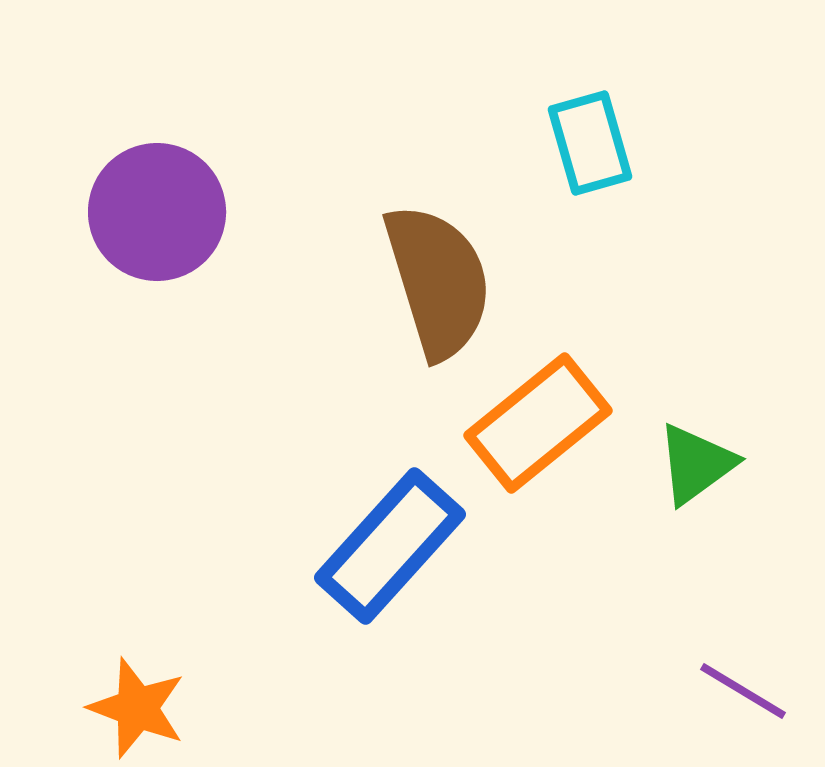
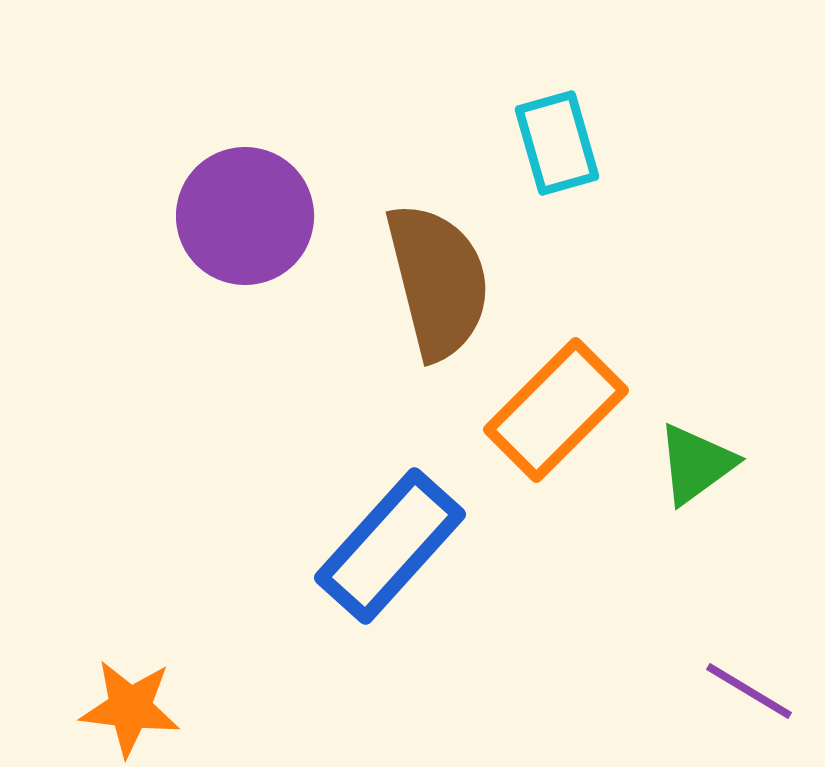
cyan rectangle: moved 33 px left
purple circle: moved 88 px right, 4 px down
brown semicircle: rotated 3 degrees clockwise
orange rectangle: moved 18 px right, 13 px up; rotated 6 degrees counterclockwise
purple line: moved 6 px right
orange star: moved 7 px left; rotated 14 degrees counterclockwise
